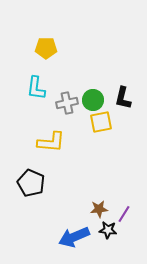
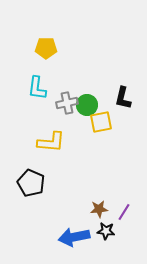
cyan L-shape: moved 1 px right
green circle: moved 6 px left, 5 px down
purple line: moved 2 px up
black star: moved 2 px left, 1 px down
blue arrow: rotated 12 degrees clockwise
